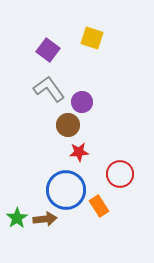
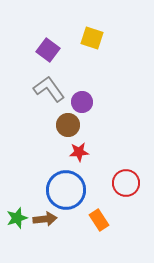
red circle: moved 6 px right, 9 px down
orange rectangle: moved 14 px down
green star: rotated 15 degrees clockwise
